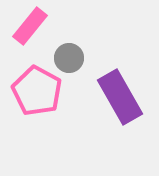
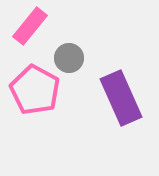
pink pentagon: moved 2 px left, 1 px up
purple rectangle: moved 1 px right, 1 px down; rotated 6 degrees clockwise
